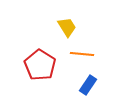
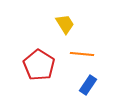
yellow trapezoid: moved 2 px left, 3 px up
red pentagon: moved 1 px left
